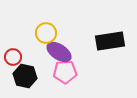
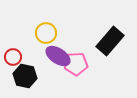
black rectangle: rotated 40 degrees counterclockwise
purple ellipse: moved 1 px left, 4 px down
pink pentagon: moved 11 px right, 8 px up
